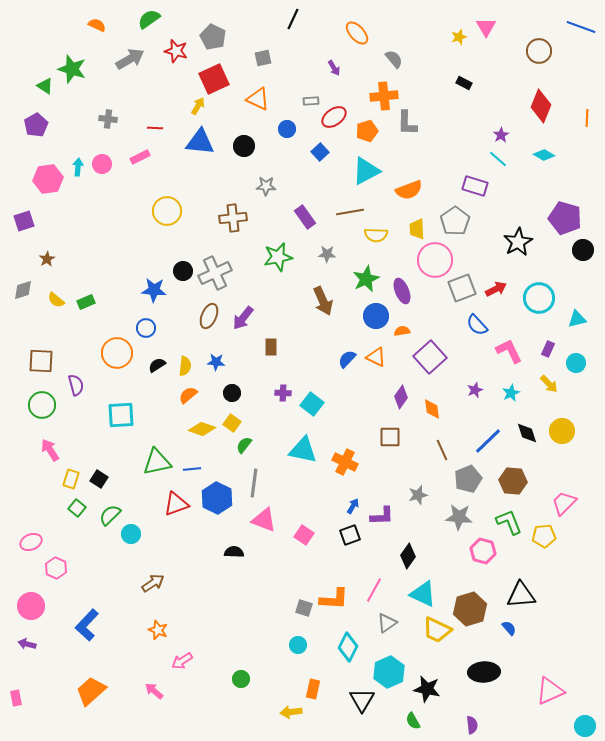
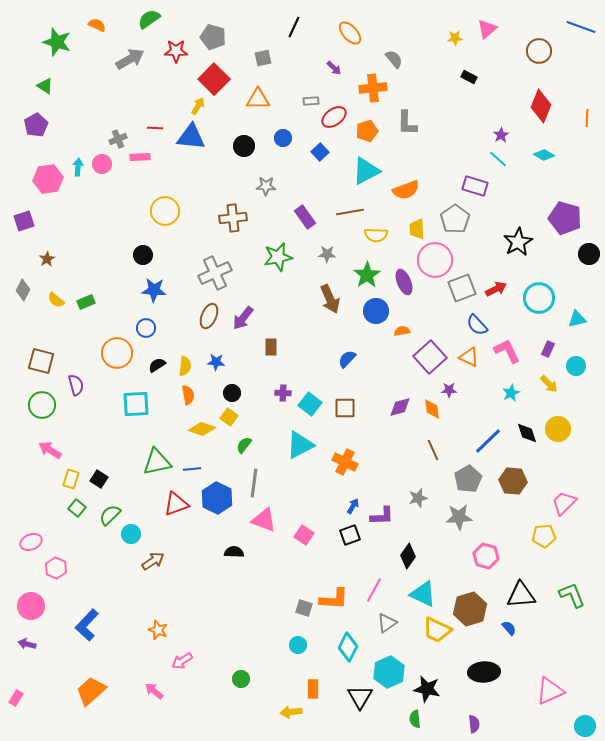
black line at (293, 19): moved 1 px right, 8 px down
pink triangle at (486, 27): moved 1 px right, 2 px down; rotated 20 degrees clockwise
orange ellipse at (357, 33): moved 7 px left
gray pentagon at (213, 37): rotated 10 degrees counterclockwise
yellow star at (459, 37): moved 4 px left, 1 px down; rotated 14 degrees clockwise
red star at (176, 51): rotated 15 degrees counterclockwise
purple arrow at (334, 68): rotated 14 degrees counterclockwise
green star at (72, 69): moved 15 px left, 27 px up
red square at (214, 79): rotated 20 degrees counterclockwise
black rectangle at (464, 83): moved 5 px right, 6 px up
orange cross at (384, 96): moved 11 px left, 8 px up
orange triangle at (258, 99): rotated 25 degrees counterclockwise
gray cross at (108, 119): moved 10 px right, 20 px down; rotated 30 degrees counterclockwise
blue circle at (287, 129): moved 4 px left, 9 px down
blue triangle at (200, 142): moved 9 px left, 5 px up
pink rectangle at (140, 157): rotated 24 degrees clockwise
orange semicircle at (409, 190): moved 3 px left
yellow circle at (167, 211): moved 2 px left
gray pentagon at (455, 221): moved 2 px up
black circle at (583, 250): moved 6 px right, 4 px down
black circle at (183, 271): moved 40 px left, 16 px up
green star at (366, 279): moved 1 px right, 4 px up; rotated 8 degrees counterclockwise
gray diamond at (23, 290): rotated 45 degrees counterclockwise
purple ellipse at (402, 291): moved 2 px right, 9 px up
brown arrow at (323, 301): moved 7 px right, 2 px up
blue circle at (376, 316): moved 5 px up
pink L-shape at (509, 351): moved 2 px left
orange triangle at (376, 357): moved 93 px right
brown square at (41, 361): rotated 12 degrees clockwise
cyan circle at (576, 363): moved 3 px down
purple star at (475, 390): moved 26 px left; rotated 21 degrees clockwise
orange semicircle at (188, 395): rotated 120 degrees clockwise
purple diamond at (401, 397): moved 1 px left, 10 px down; rotated 40 degrees clockwise
cyan square at (312, 404): moved 2 px left
cyan square at (121, 415): moved 15 px right, 11 px up
yellow square at (232, 423): moved 3 px left, 6 px up
yellow circle at (562, 431): moved 4 px left, 2 px up
brown square at (390, 437): moved 45 px left, 29 px up
pink arrow at (50, 450): rotated 25 degrees counterclockwise
cyan triangle at (303, 450): moved 3 px left, 5 px up; rotated 40 degrees counterclockwise
brown line at (442, 450): moved 9 px left
gray pentagon at (468, 479): rotated 8 degrees counterclockwise
gray star at (418, 495): moved 3 px down
gray star at (459, 517): rotated 8 degrees counterclockwise
green L-shape at (509, 522): moved 63 px right, 73 px down
pink hexagon at (483, 551): moved 3 px right, 5 px down
brown arrow at (153, 583): moved 22 px up
orange rectangle at (313, 689): rotated 12 degrees counterclockwise
pink rectangle at (16, 698): rotated 42 degrees clockwise
black triangle at (362, 700): moved 2 px left, 3 px up
green semicircle at (413, 721): moved 2 px right, 2 px up; rotated 24 degrees clockwise
purple semicircle at (472, 725): moved 2 px right, 1 px up
